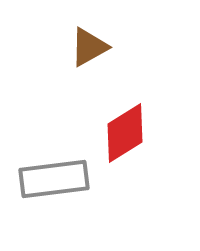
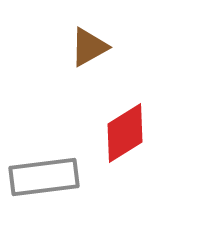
gray rectangle: moved 10 px left, 2 px up
